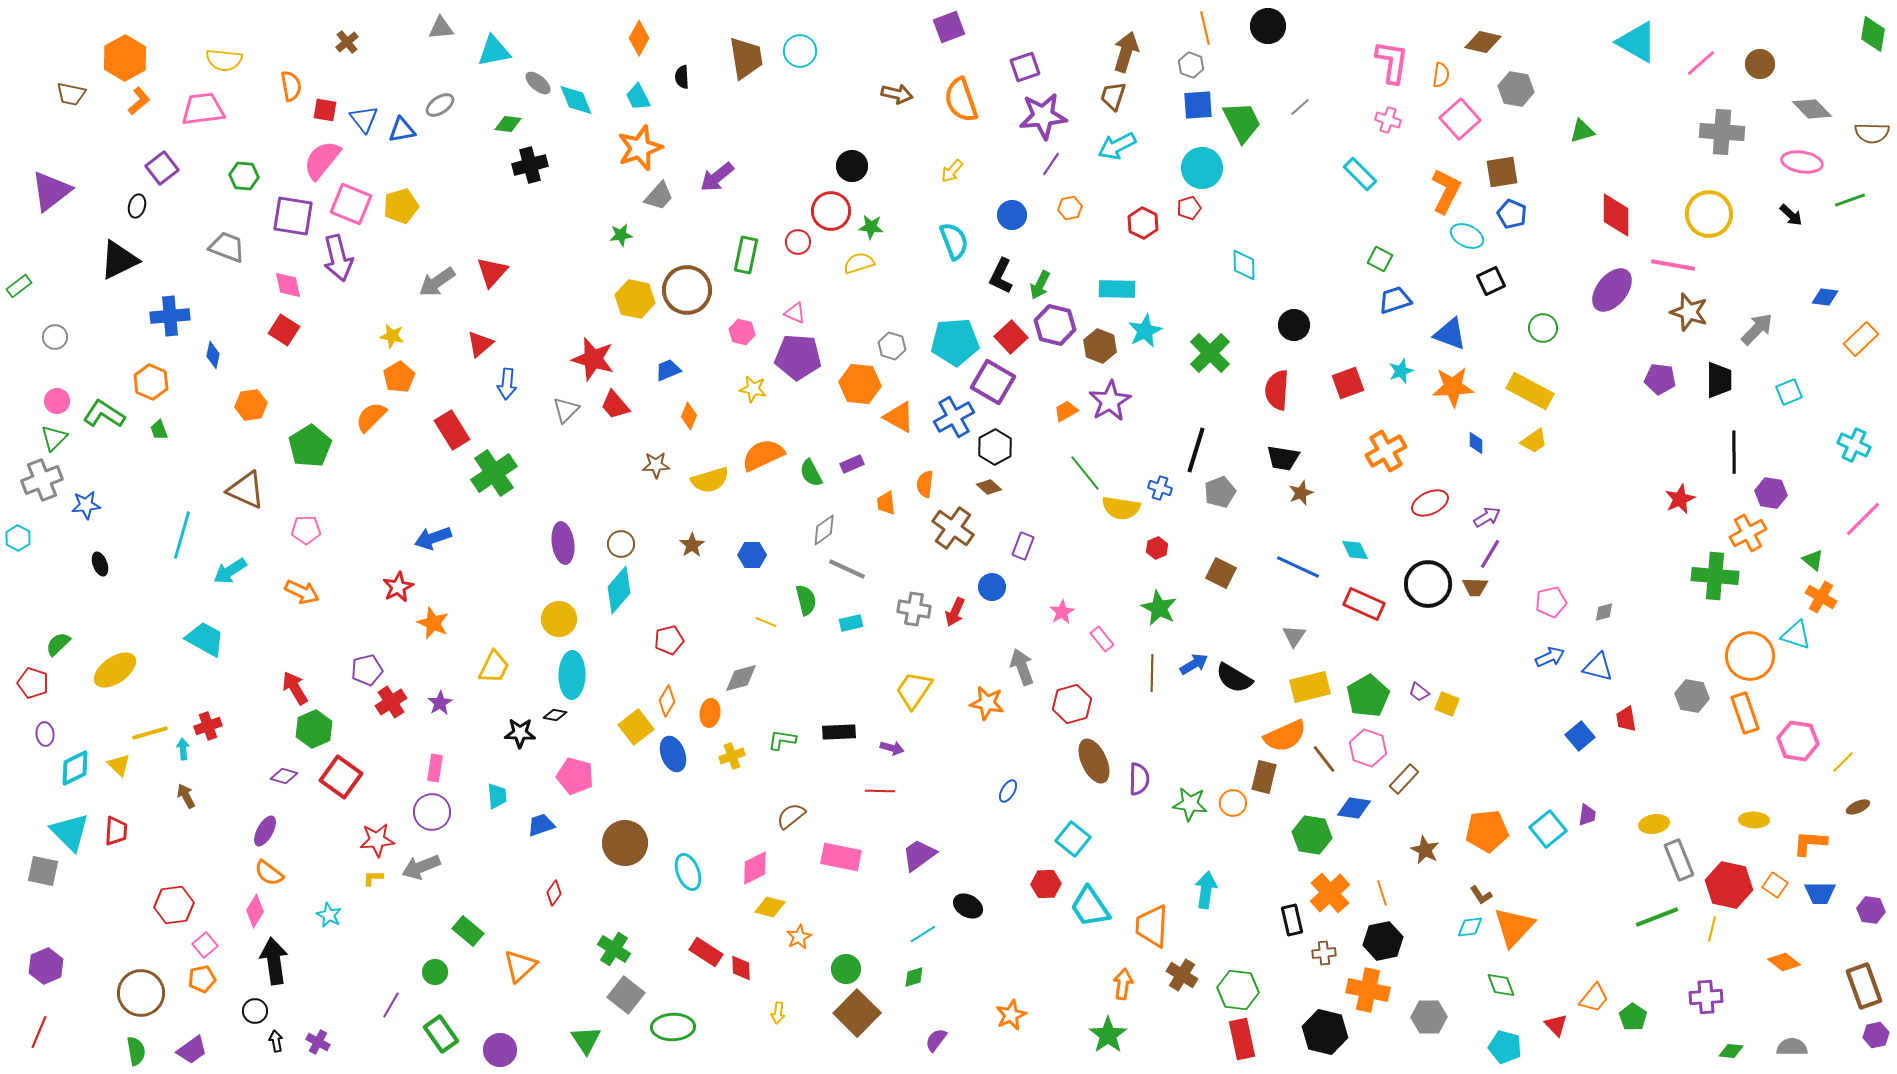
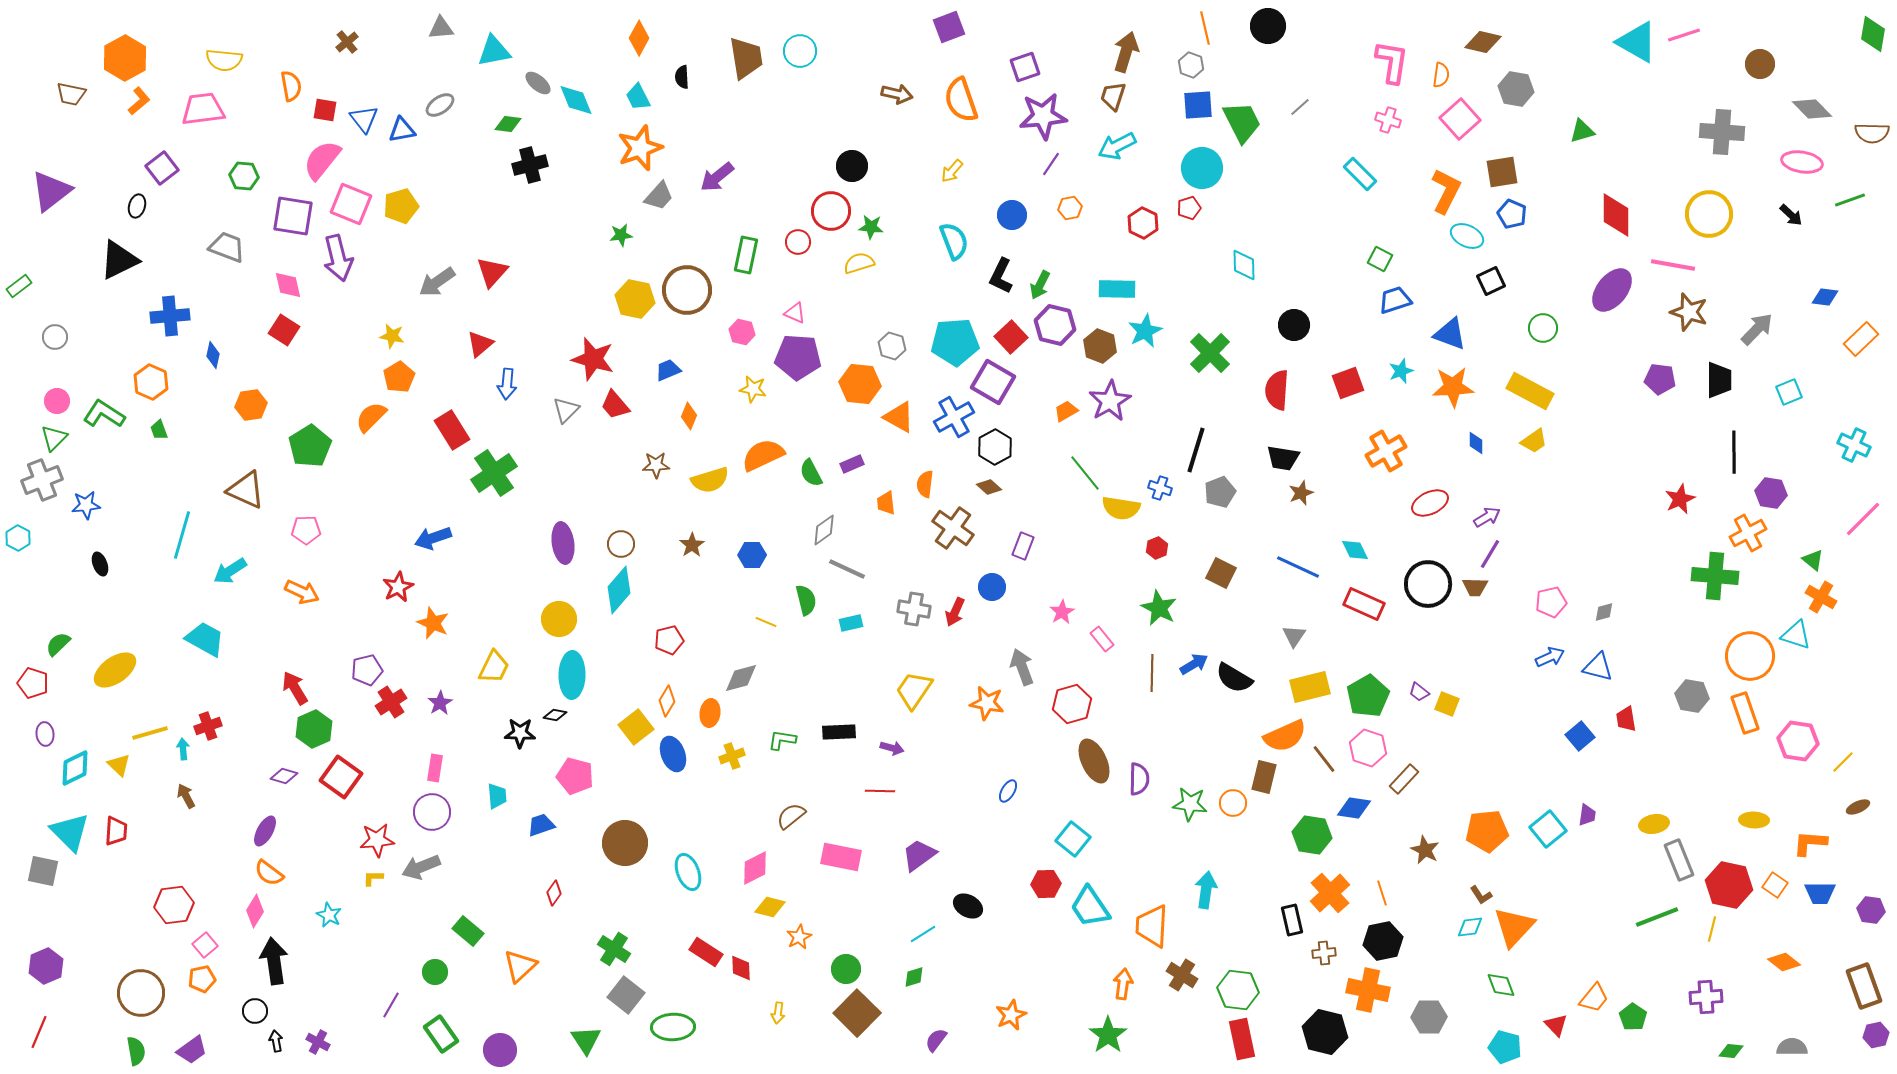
pink line at (1701, 63): moved 17 px left, 28 px up; rotated 24 degrees clockwise
